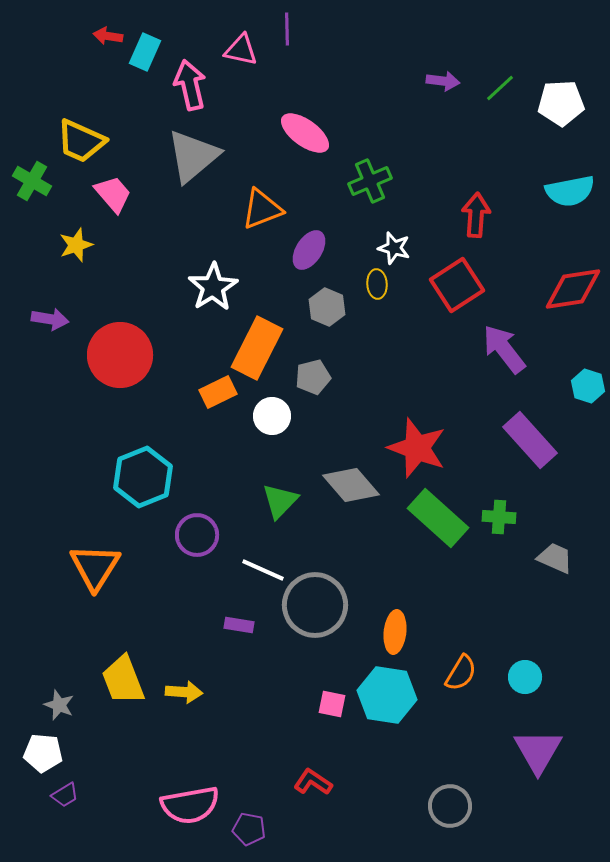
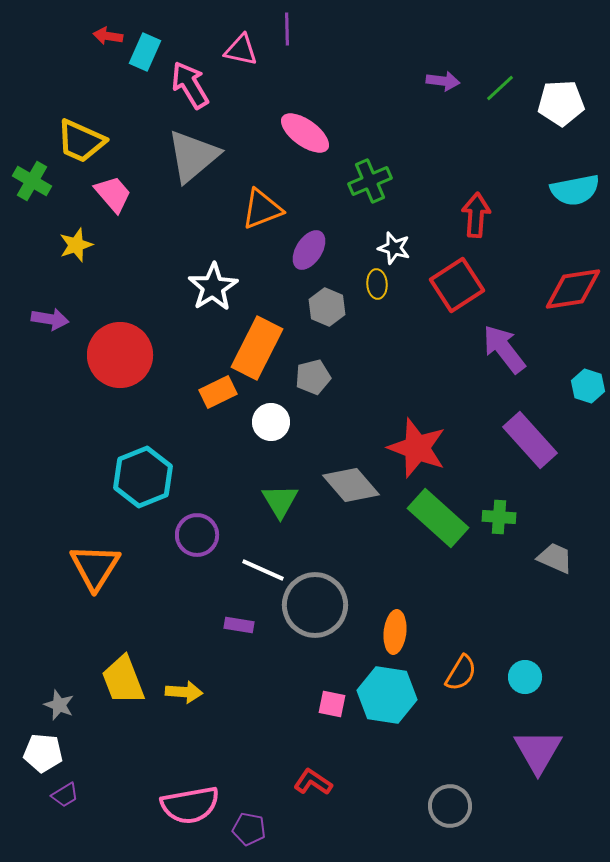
pink arrow at (190, 85): rotated 18 degrees counterclockwise
cyan semicircle at (570, 191): moved 5 px right, 1 px up
white circle at (272, 416): moved 1 px left, 6 px down
green triangle at (280, 501): rotated 15 degrees counterclockwise
